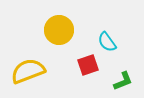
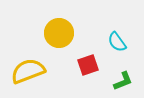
yellow circle: moved 3 px down
cyan semicircle: moved 10 px right
